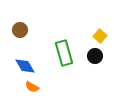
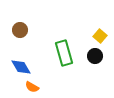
blue diamond: moved 4 px left, 1 px down
